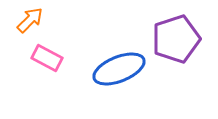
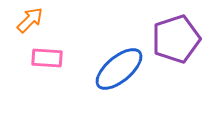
pink rectangle: rotated 24 degrees counterclockwise
blue ellipse: rotated 18 degrees counterclockwise
